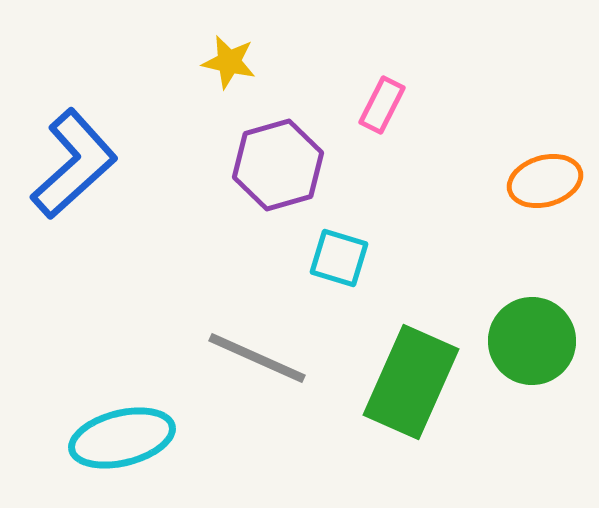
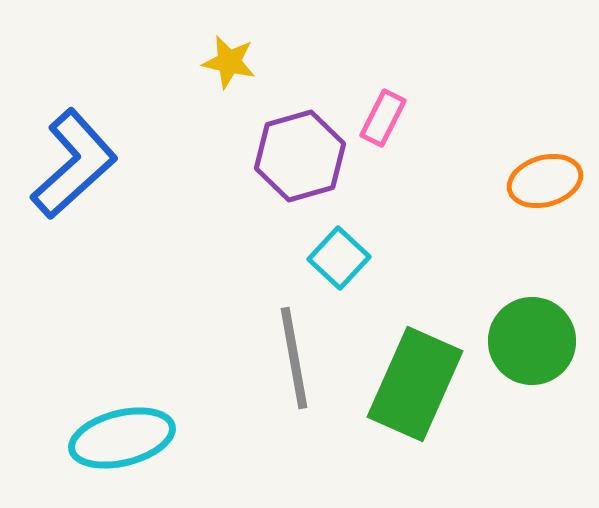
pink rectangle: moved 1 px right, 13 px down
purple hexagon: moved 22 px right, 9 px up
cyan square: rotated 26 degrees clockwise
gray line: moved 37 px right; rotated 56 degrees clockwise
green rectangle: moved 4 px right, 2 px down
